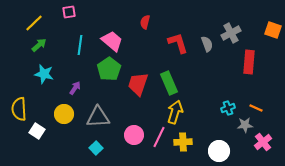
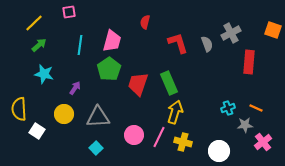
pink trapezoid: rotated 65 degrees clockwise
yellow cross: rotated 18 degrees clockwise
